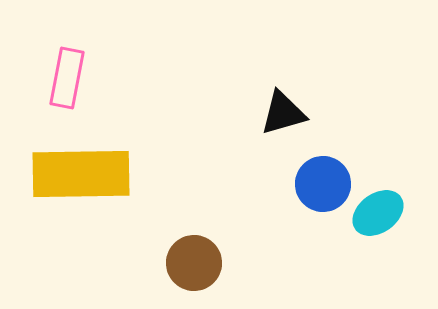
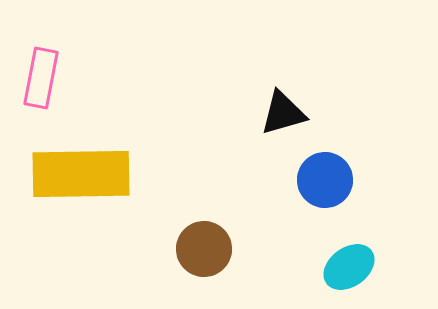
pink rectangle: moved 26 px left
blue circle: moved 2 px right, 4 px up
cyan ellipse: moved 29 px left, 54 px down
brown circle: moved 10 px right, 14 px up
